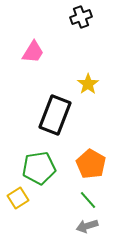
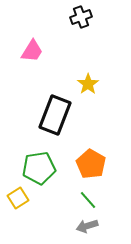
pink trapezoid: moved 1 px left, 1 px up
